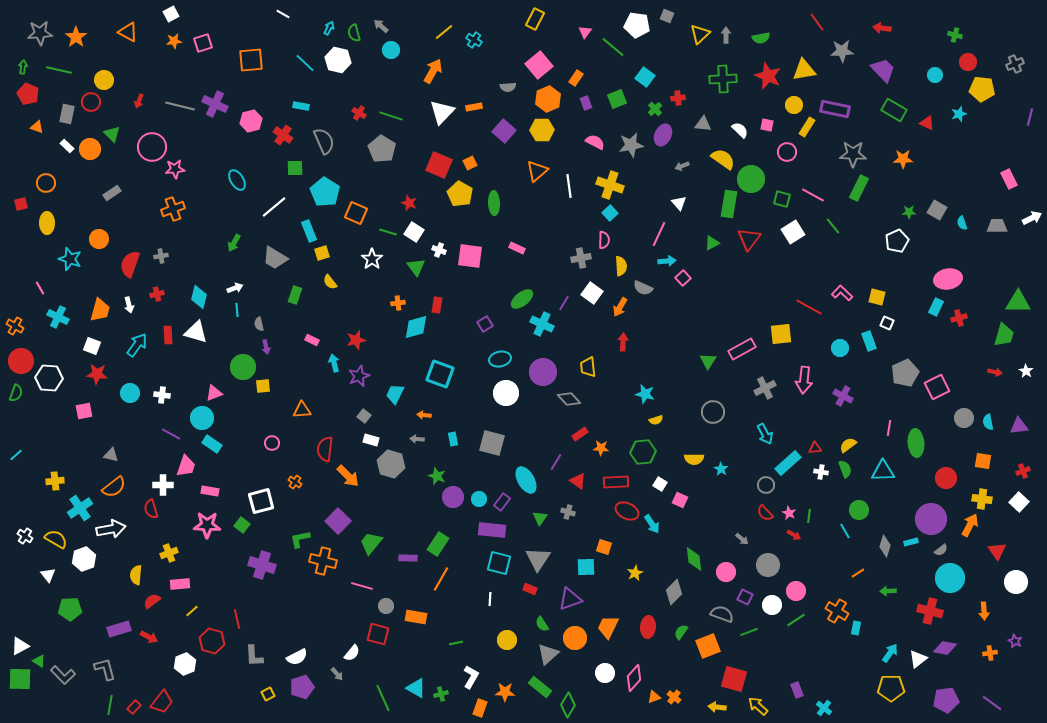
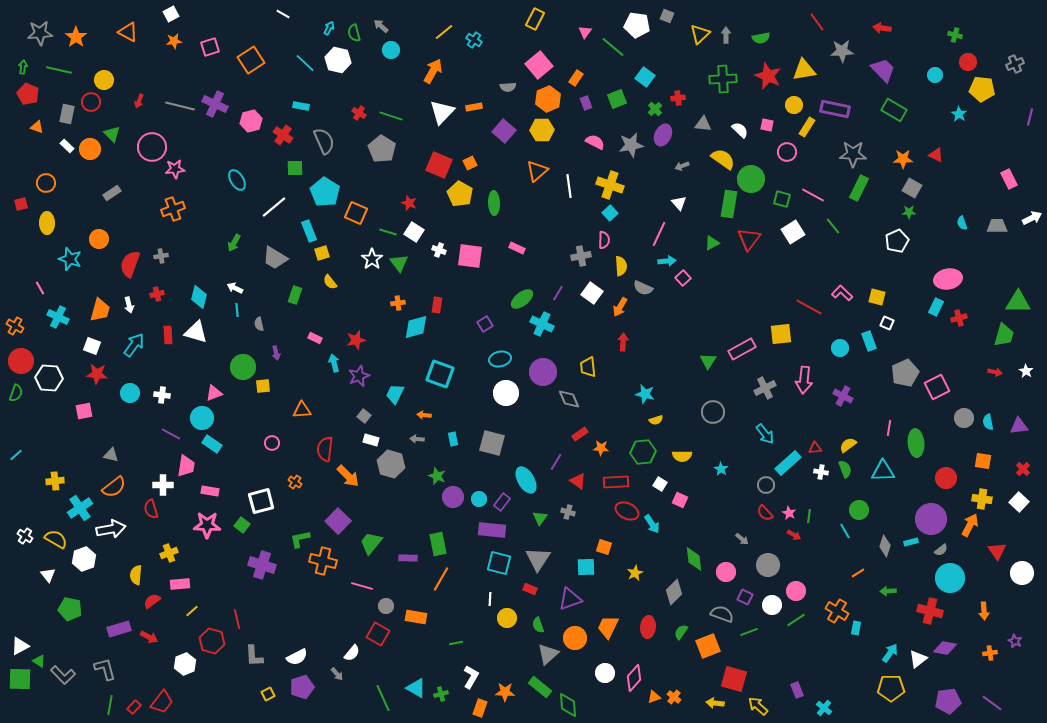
pink square at (203, 43): moved 7 px right, 4 px down
orange square at (251, 60): rotated 28 degrees counterclockwise
cyan star at (959, 114): rotated 21 degrees counterclockwise
red triangle at (927, 123): moved 9 px right, 32 px down
gray square at (937, 210): moved 25 px left, 22 px up
gray cross at (581, 258): moved 2 px up
green triangle at (416, 267): moved 17 px left, 4 px up
white arrow at (235, 288): rotated 133 degrees counterclockwise
purple line at (564, 303): moved 6 px left, 10 px up
pink rectangle at (312, 340): moved 3 px right, 2 px up
cyan arrow at (137, 345): moved 3 px left
purple arrow at (266, 347): moved 10 px right, 6 px down
gray diamond at (569, 399): rotated 20 degrees clockwise
cyan arrow at (765, 434): rotated 10 degrees counterclockwise
yellow semicircle at (694, 459): moved 12 px left, 3 px up
pink trapezoid at (186, 466): rotated 10 degrees counterclockwise
red cross at (1023, 471): moved 2 px up; rotated 24 degrees counterclockwise
green rectangle at (438, 544): rotated 45 degrees counterclockwise
white circle at (1016, 582): moved 6 px right, 9 px up
green pentagon at (70, 609): rotated 15 degrees clockwise
green semicircle at (542, 624): moved 4 px left, 1 px down; rotated 14 degrees clockwise
red square at (378, 634): rotated 15 degrees clockwise
yellow circle at (507, 640): moved 22 px up
purple pentagon at (946, 700): moved 2 px right, 1 px down
green diamond at (568, 705): rotated 35 degrees counterclockwise
yellow arrow at (717, 707): moved 2 px left, 4 px up
